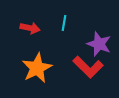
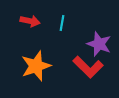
cyan line: moved 2 px left
red arrow: moved 7 px up
orange star: moved 1 px left, 2 px up; rotated 8 degrees clockwise
